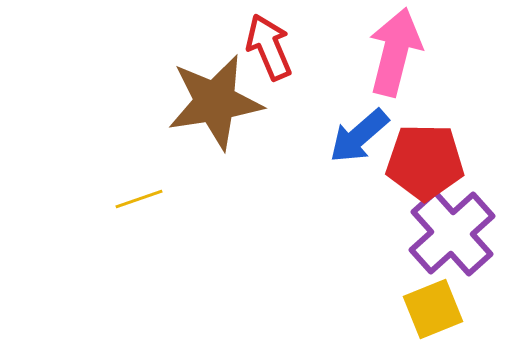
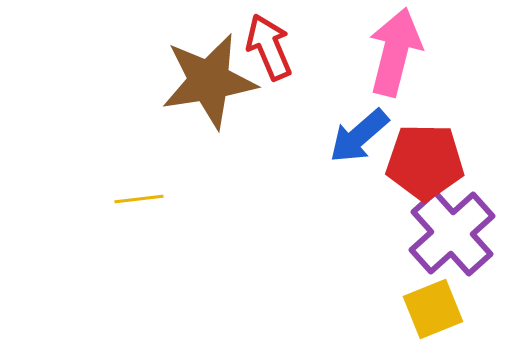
brown star: moved 6 px left, 21 px up
yellow line: rotated 12 degrees clockwise
